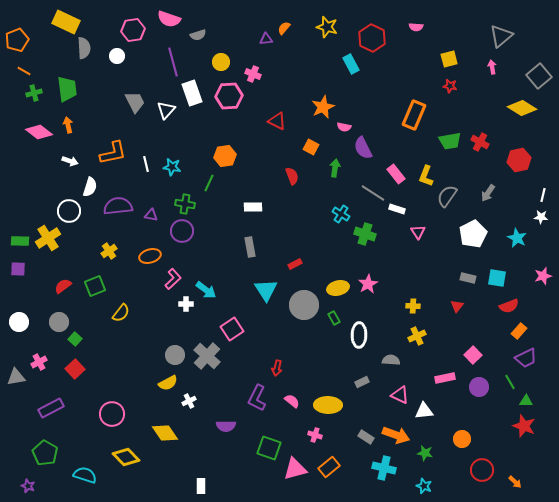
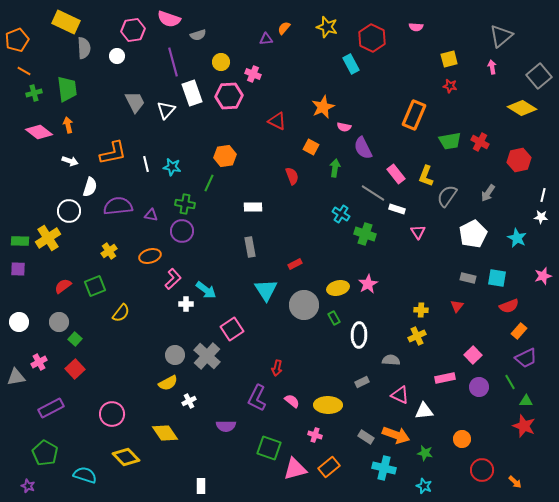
yellow cross at (413, 306): moved 8 px right, 4 px down
